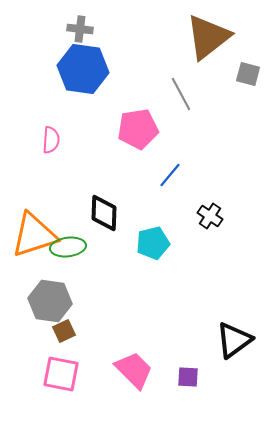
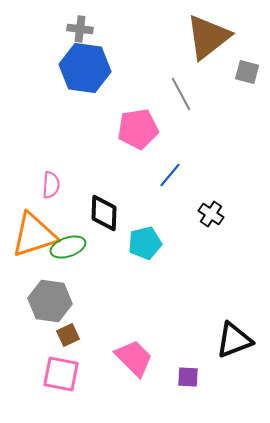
blue hexagon: moved 2 px right, 1 px up
gray square: moved 1 px left, 2 px up
pink semicircle: moved 45 px down
black cross: moved 1 px right, 2 px up
cyan pentagon: moved 8 px left
green ellipse: rotated 12 degrees counterclockwise
brown square: moved 4 px right, 4 px down
black triangle: rotated 15 degrees clockwise
pink trapezoid: moved 12 px up
